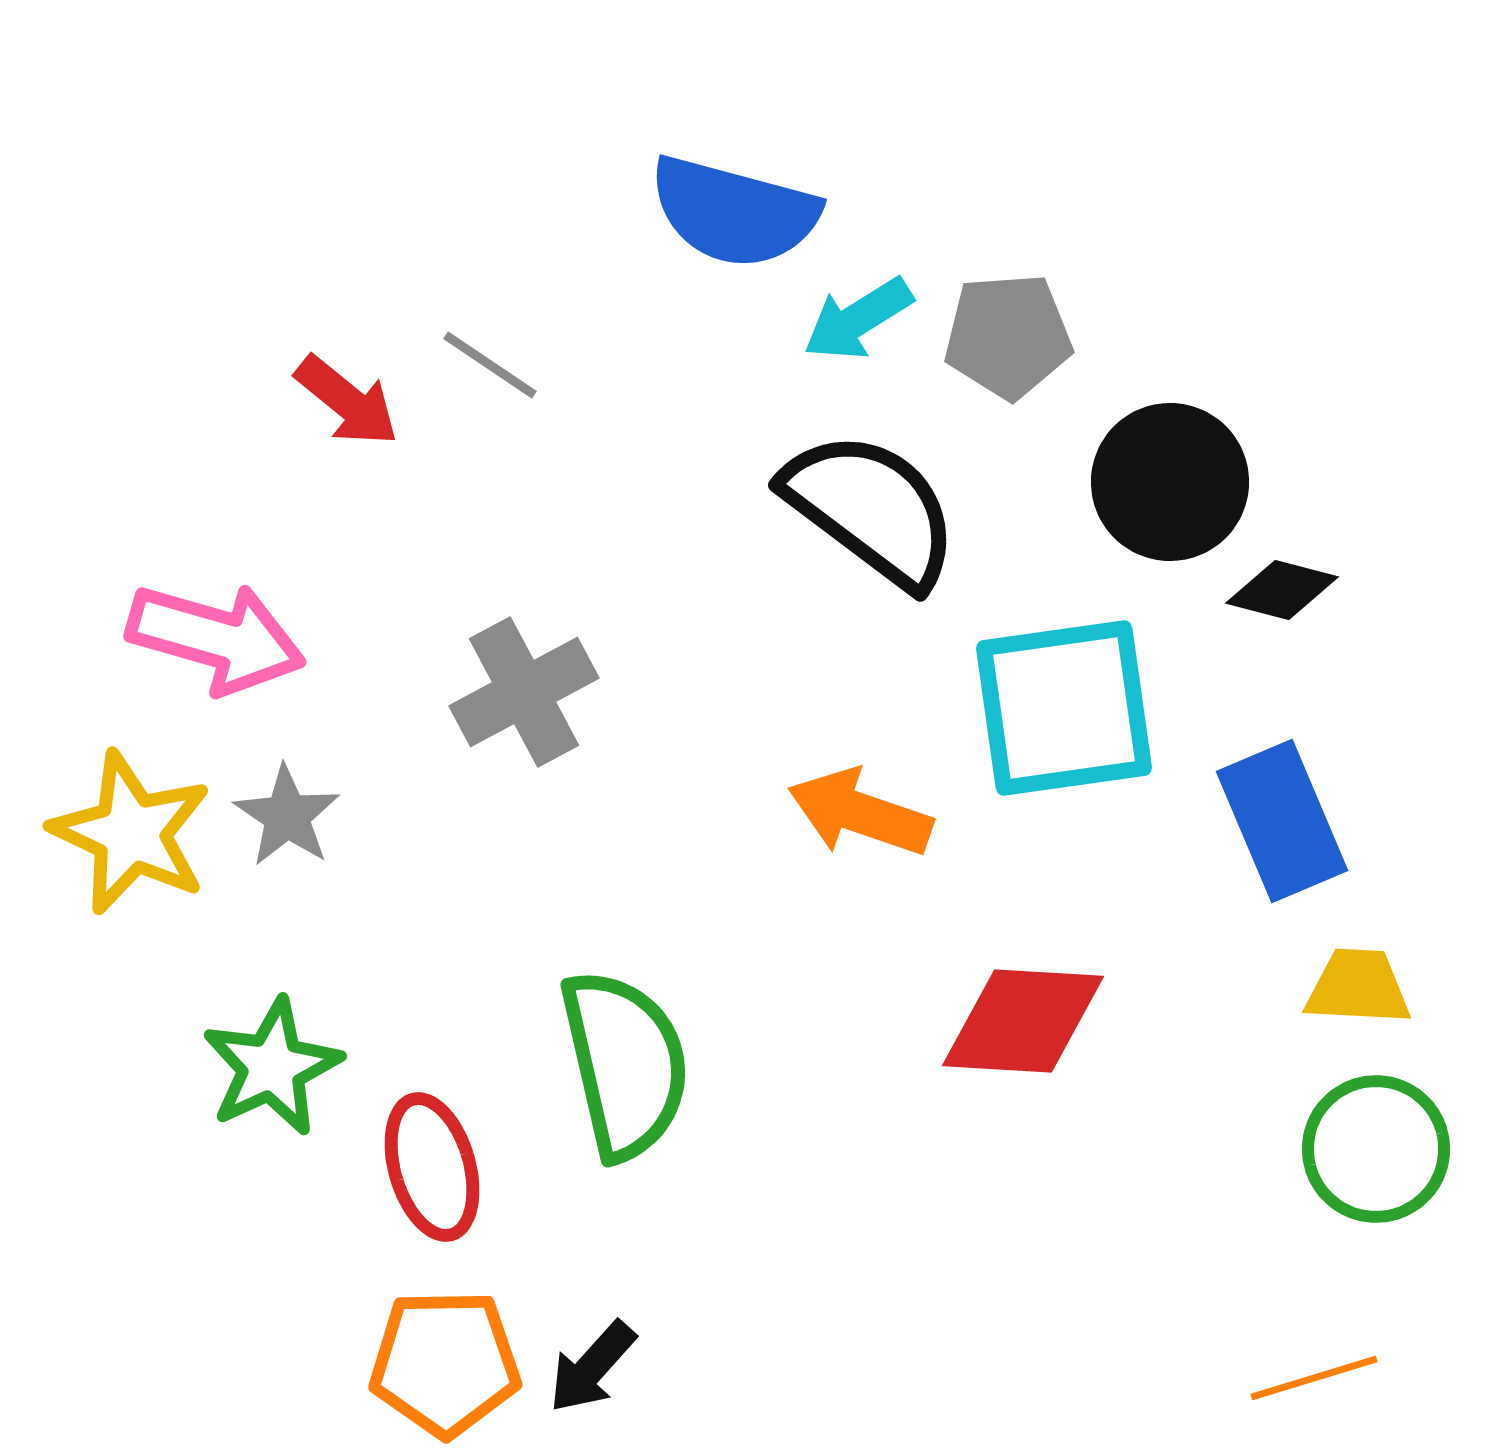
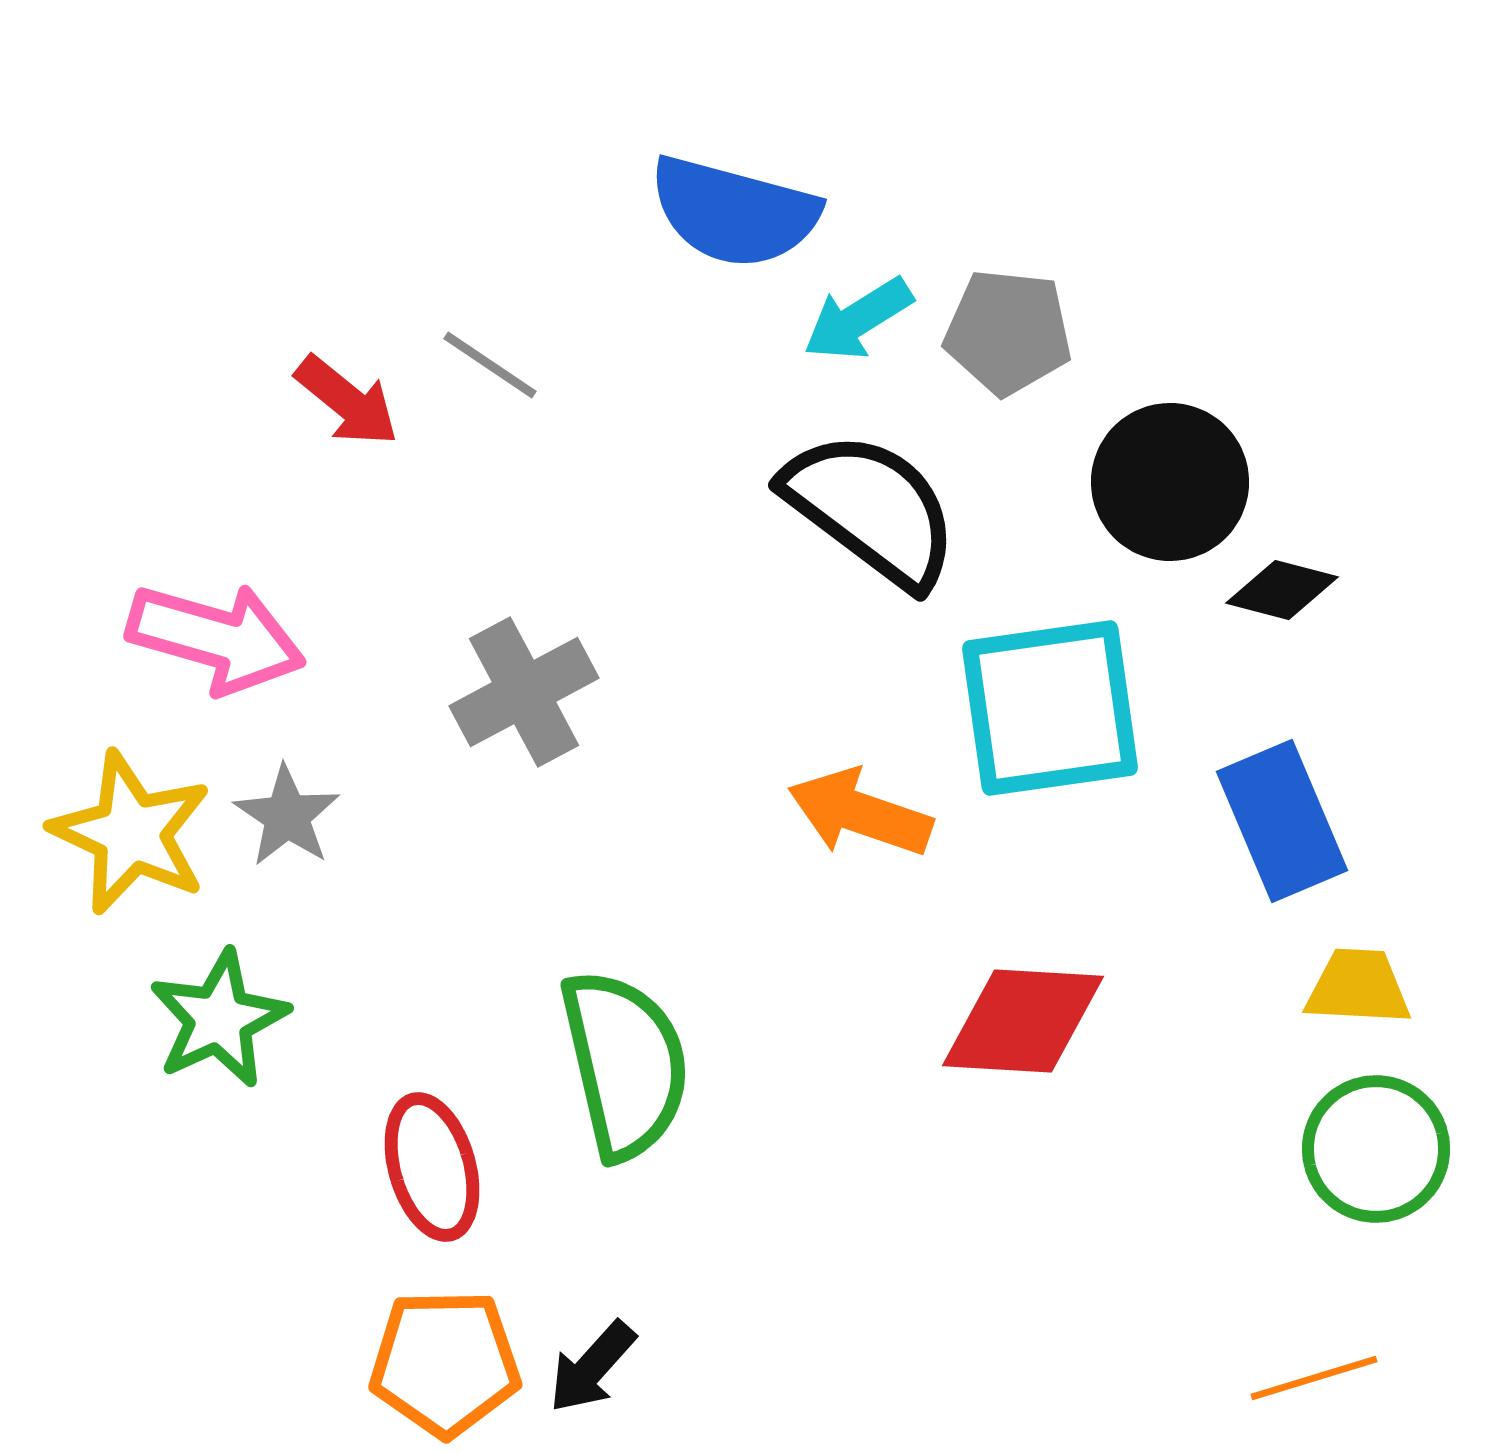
gray pentagon: moved 4 px up; rotated 10 degrees clockwise
cyan square: moved 14 px left
green star: moved 53 px left, 48 px up
